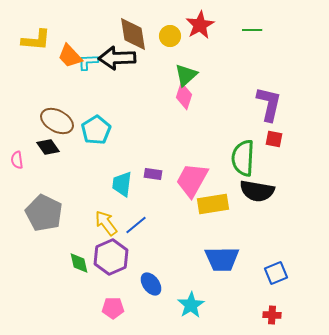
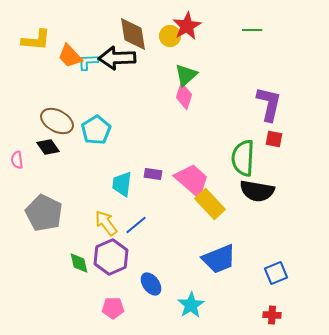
red star: moved 13 px left, 1 px down
pink trapezoid: rotated 102 degrees clockwise
yellow rectangle: moved 3 px left; rotated 56 degrees clockwise
blue trapezoid: moved 3 px left; rotated 21 degrees counterclockwise
